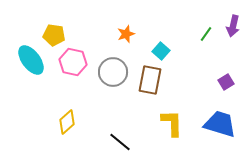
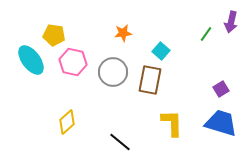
purple arrow: moved 2 px left, 4 px up
orange star: moved 3 px left, 1 px up; rotated 12 degrees clockwise
purple square: moved 5 px left, 7 px down
blue trapezoid: moved 1 px right, 1 px up
